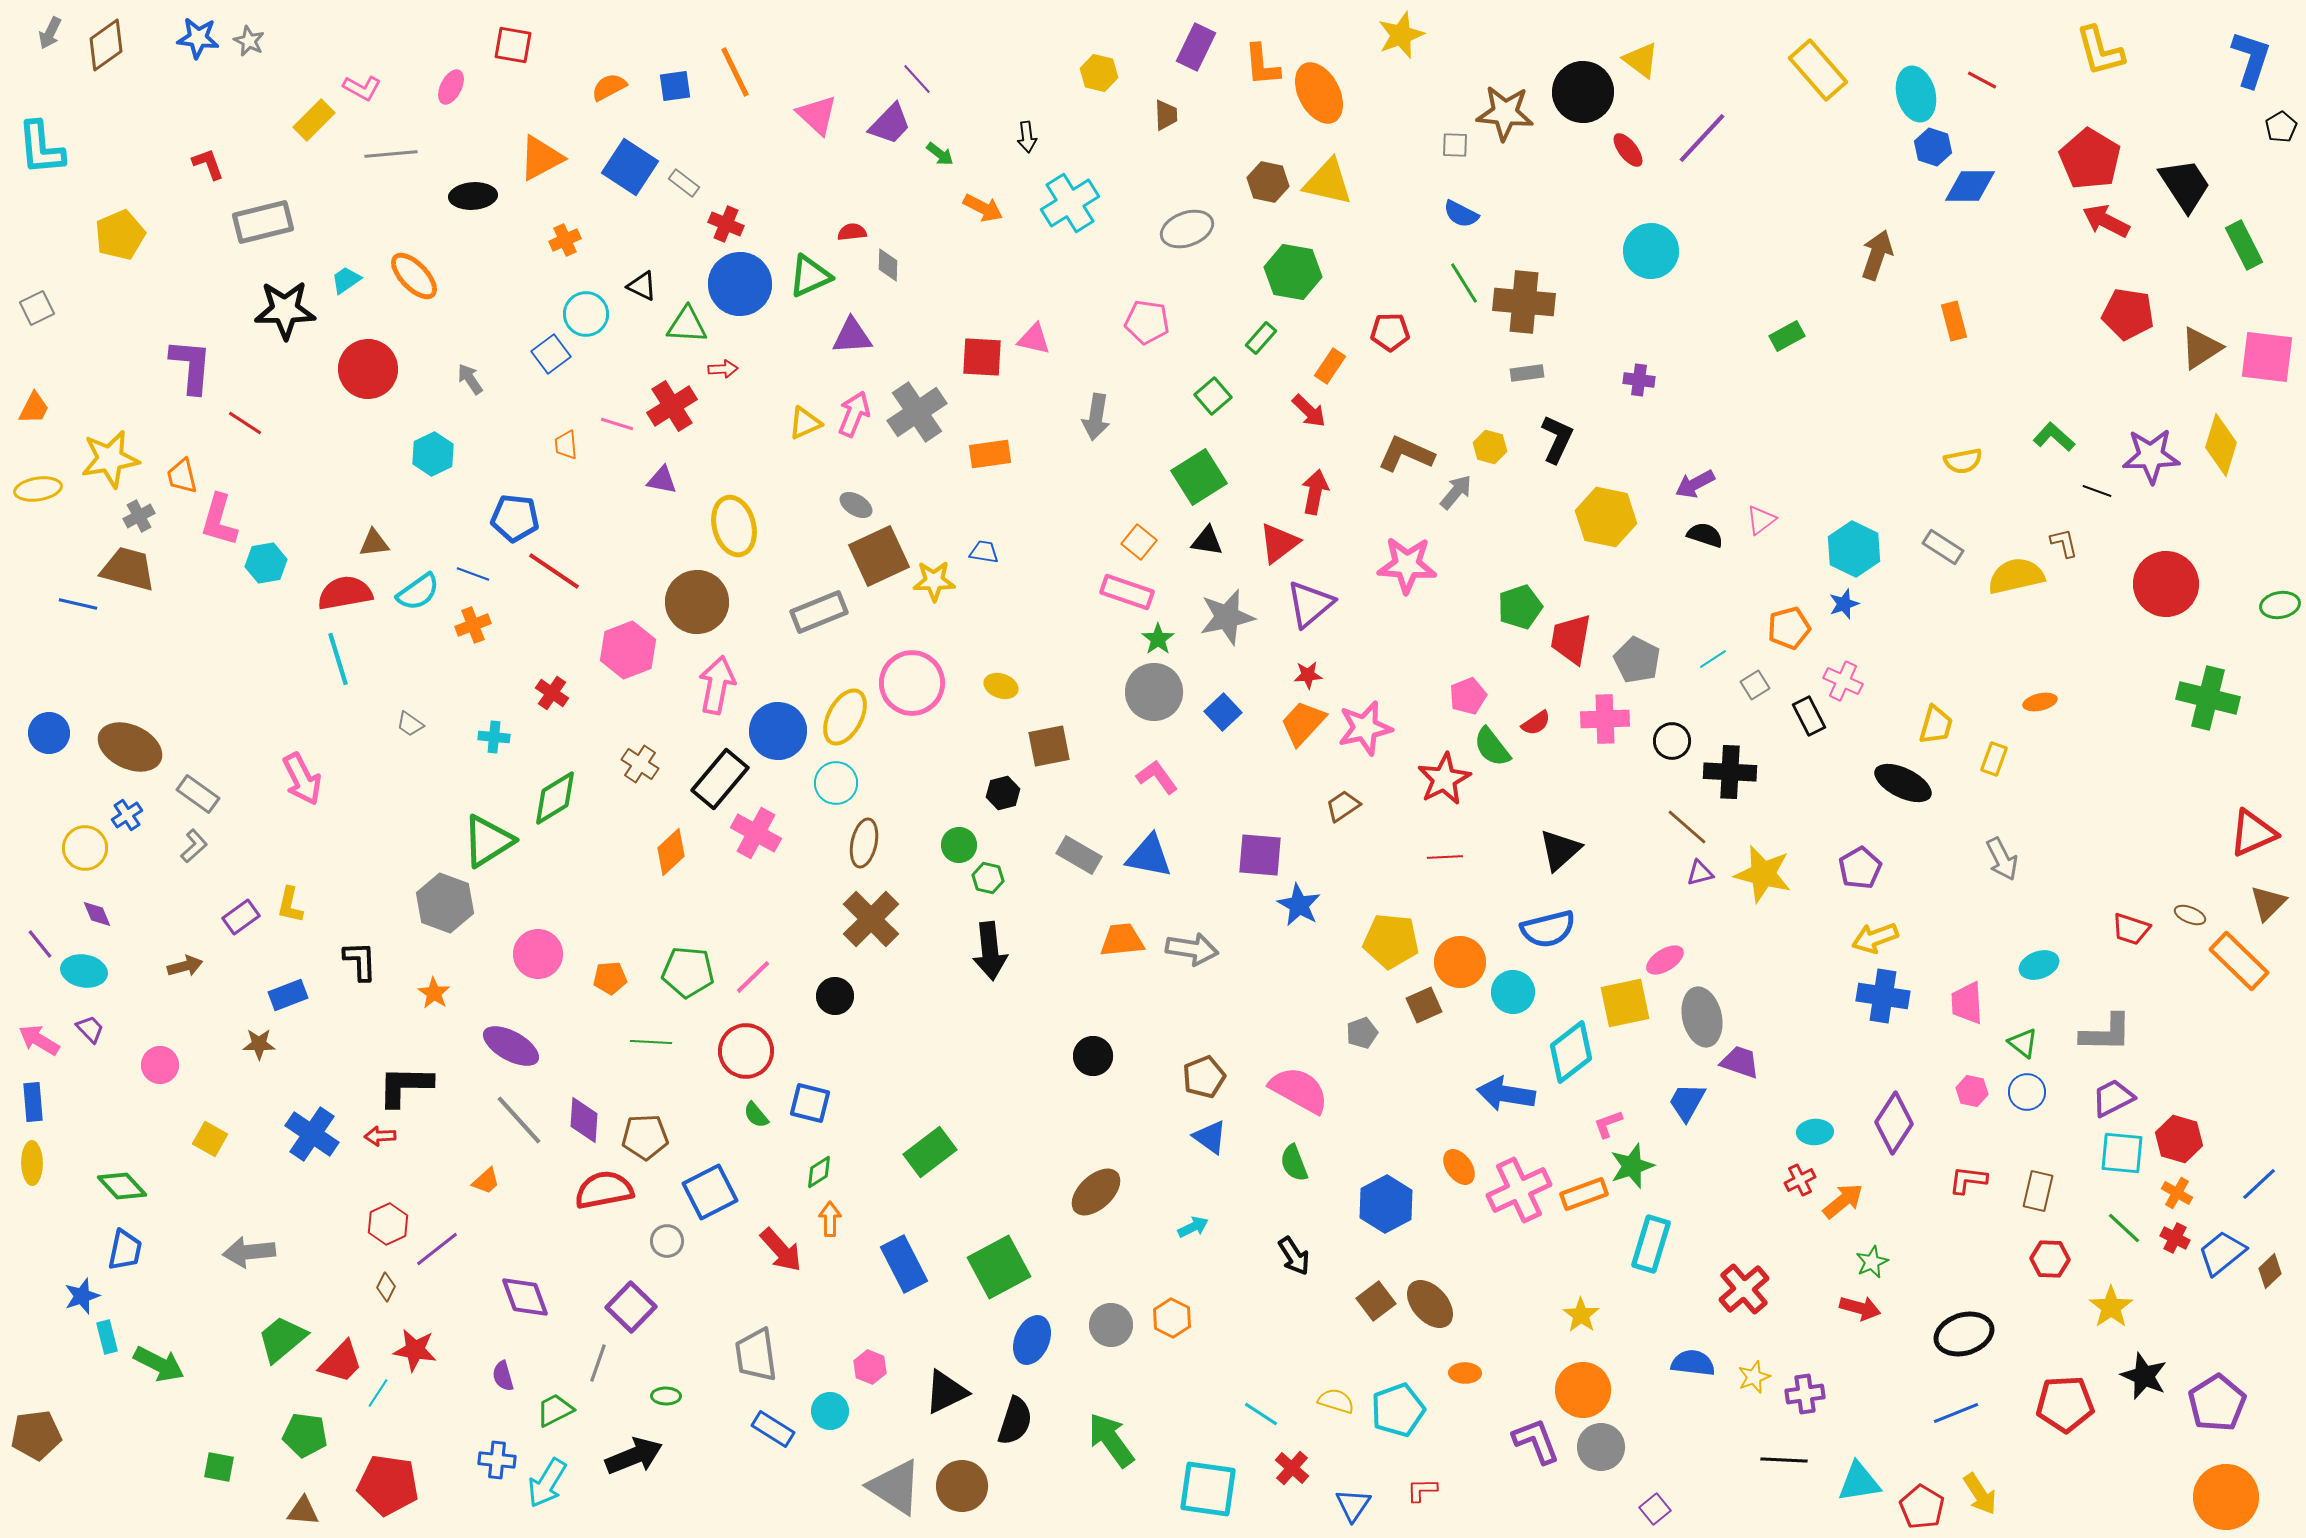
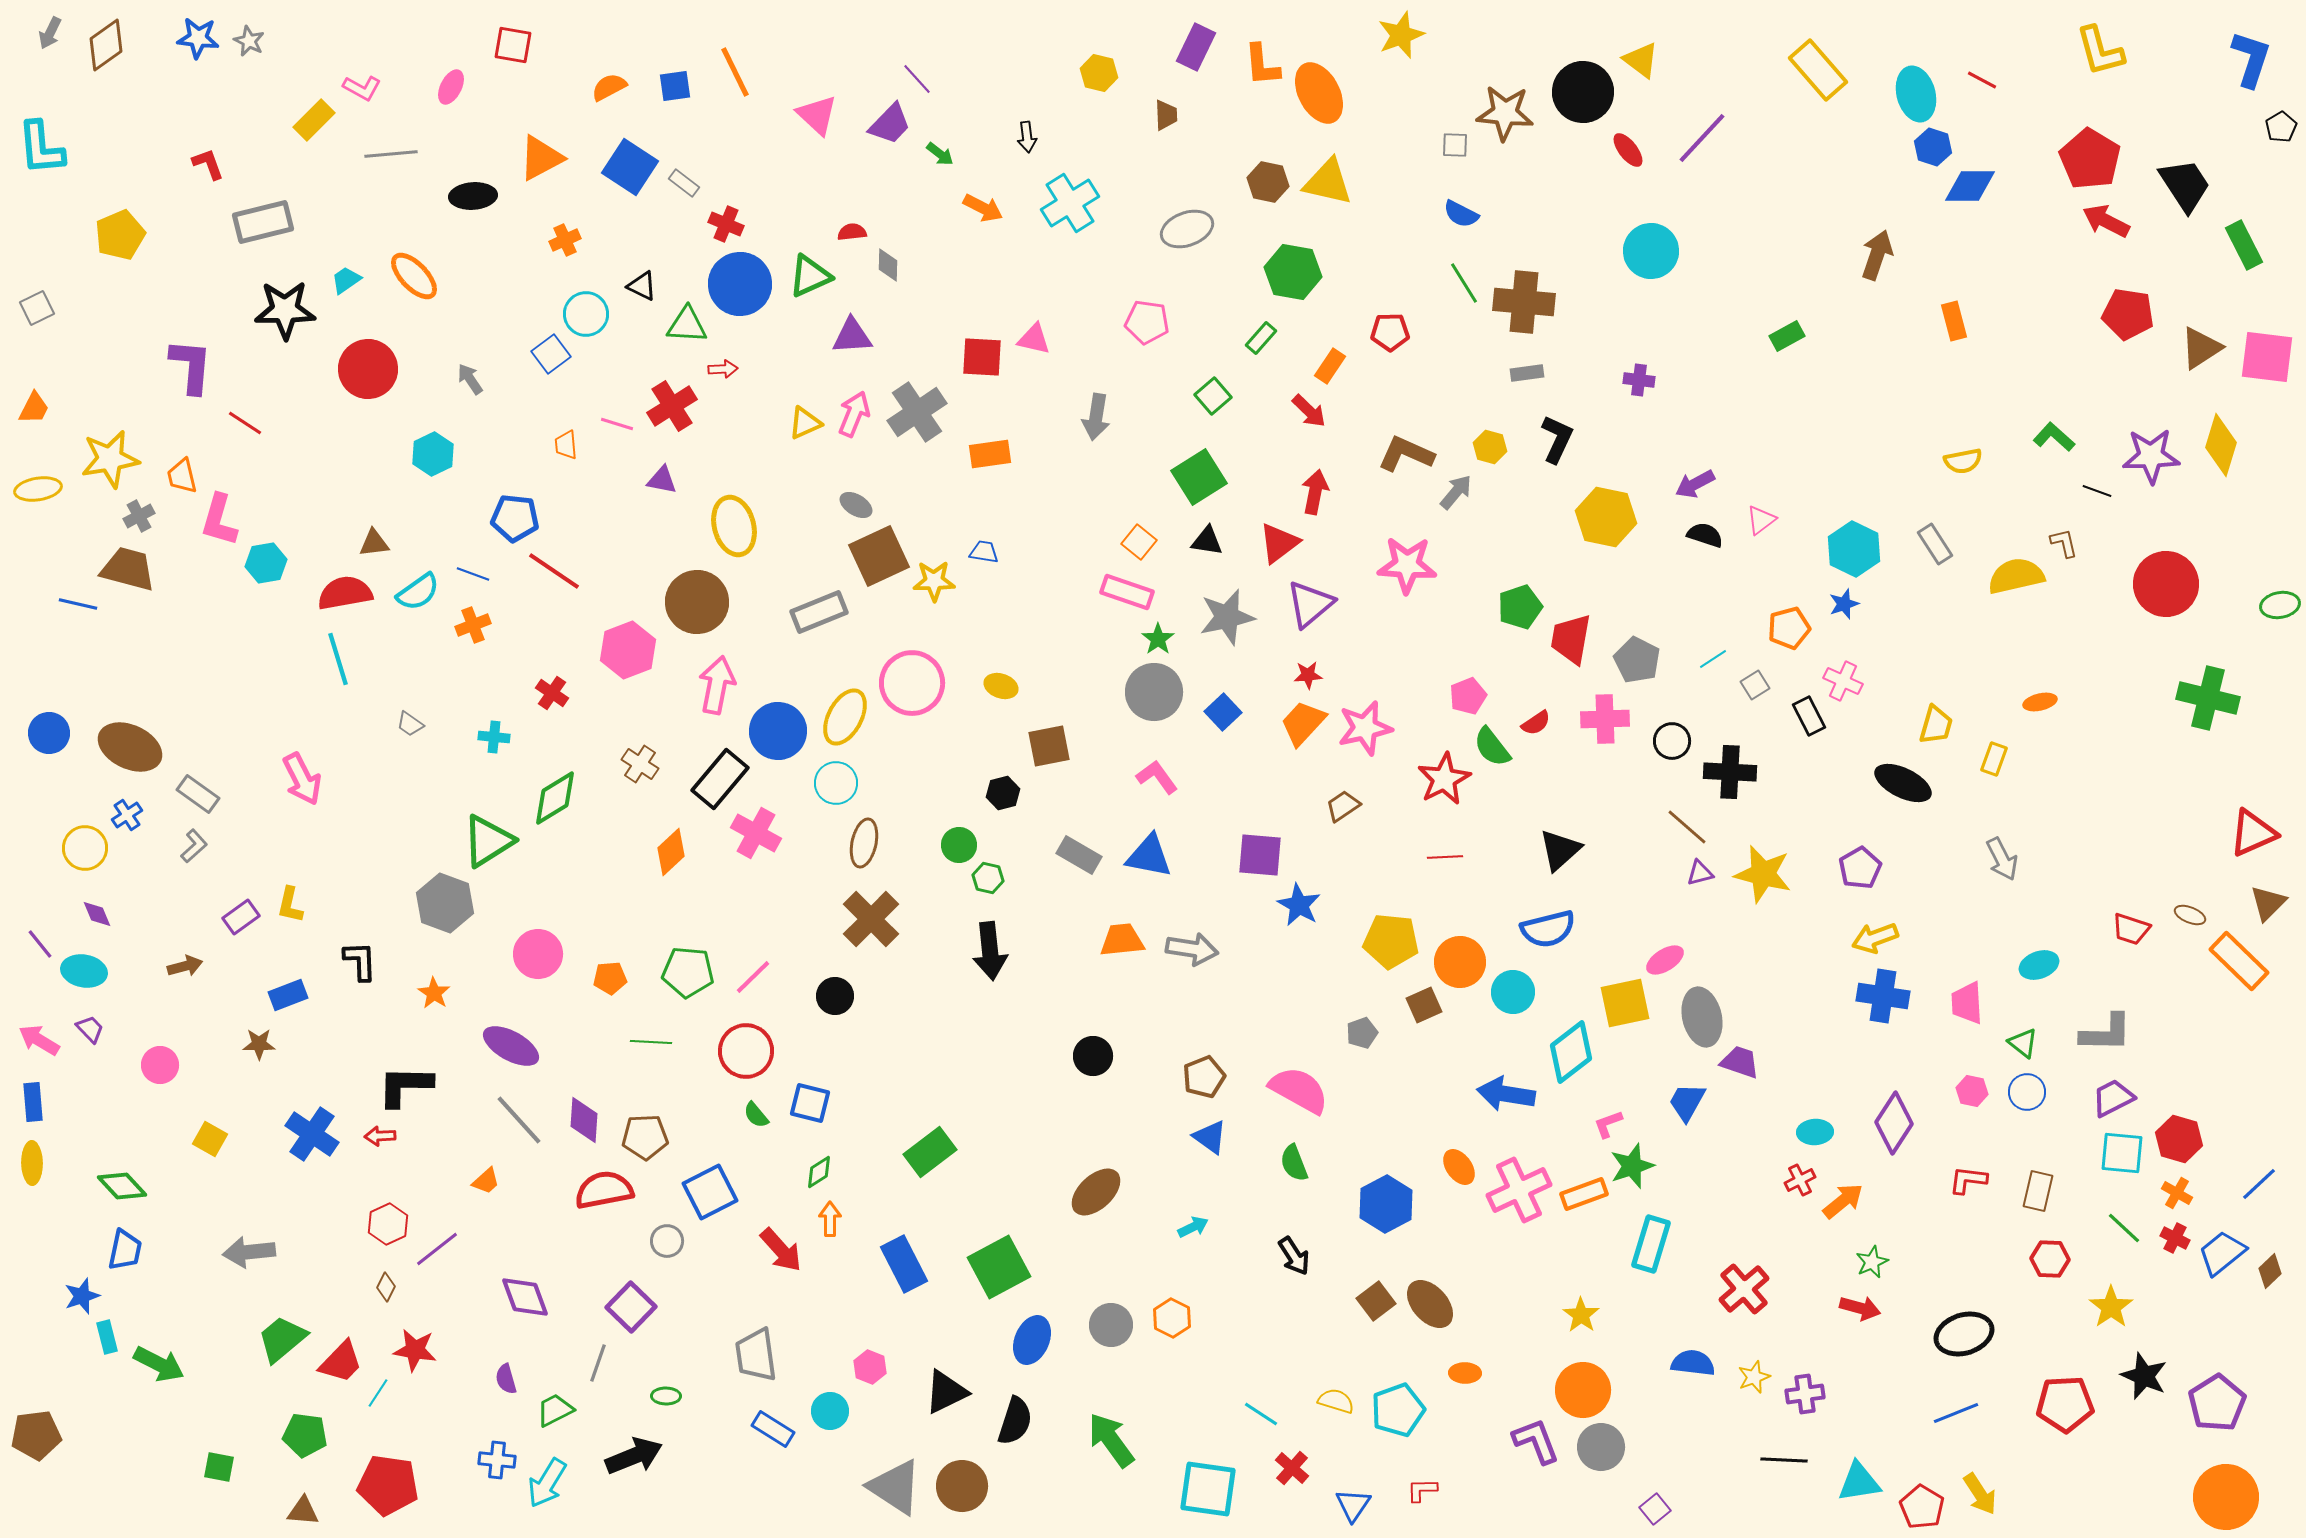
gray rectangle at (1943, 547): moved 8 px left, 3 px up; rotated 24 degrees clockwise
purple semicircle at (503, 1376): moved 3 px right, 3 px down
